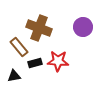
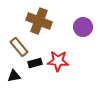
brown cross: moved 7 px up
